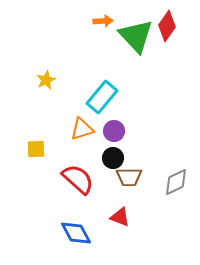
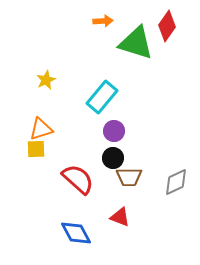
green triangle: moved 7 px down; rotated 30 degrees counterclockwise
orange triangle: moved 41 px left
